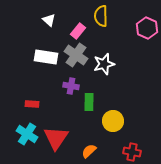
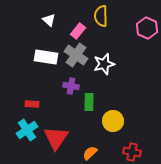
cyan cross: moved 4 px up; rotated 25 degrees clockwise
orange semicircle: moved 1 px right, 2 px down
